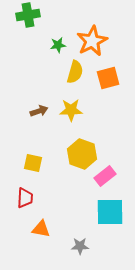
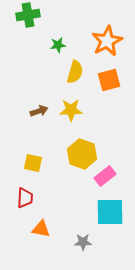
orange star: moved 15 px right
orange square: moved 1 px right, 2 px down
gray star: moved 3 px right, 4 px up
